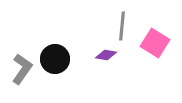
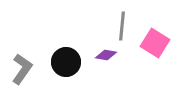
black circle: moved 11 px right, 3 px down
